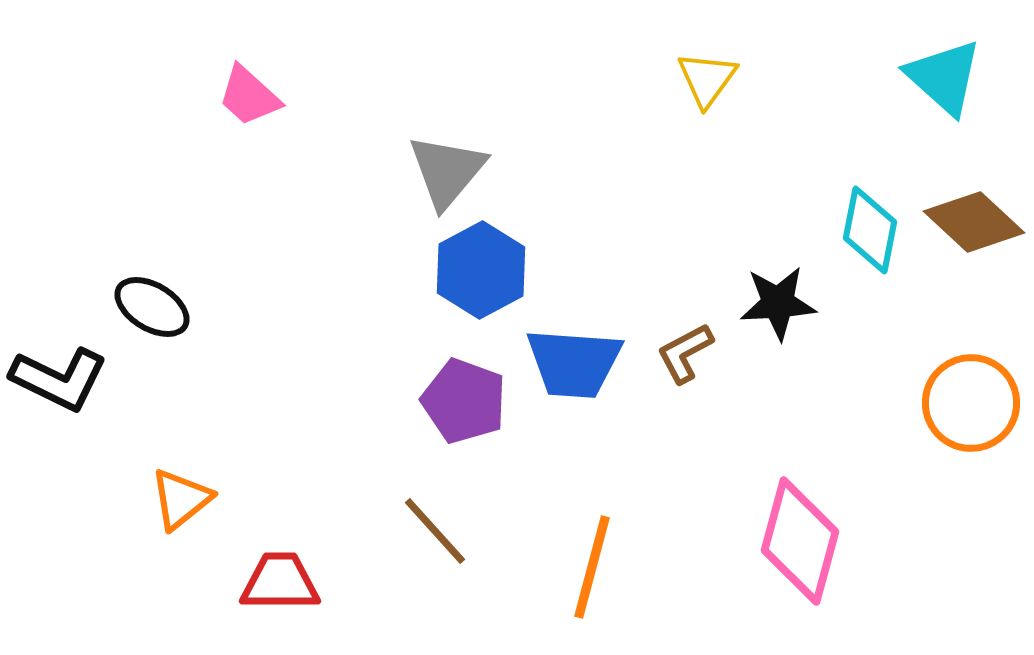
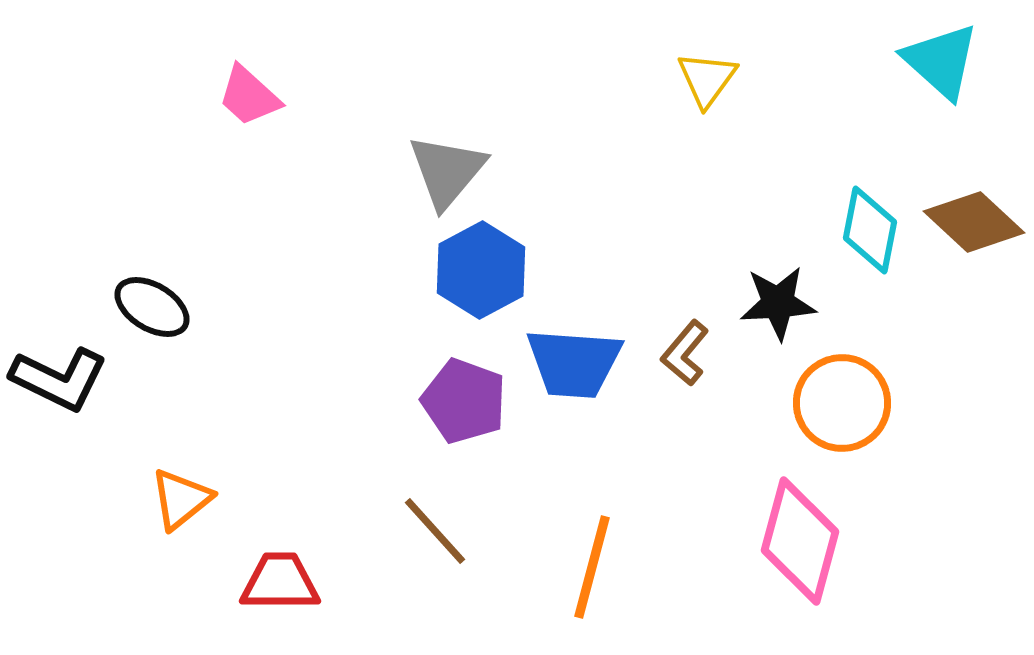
cyan triangle: moved 3 px left, 16 px up
brown L-shape: rotated 22 degrees counterclockwise
orange circle: moved 129 px left
